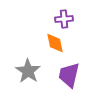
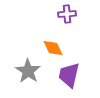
purple cross: moved 3 px right, 5 px up
orange diamond: moved 2 px left, 5 px down; rotated 15 degrees counterclockwise
